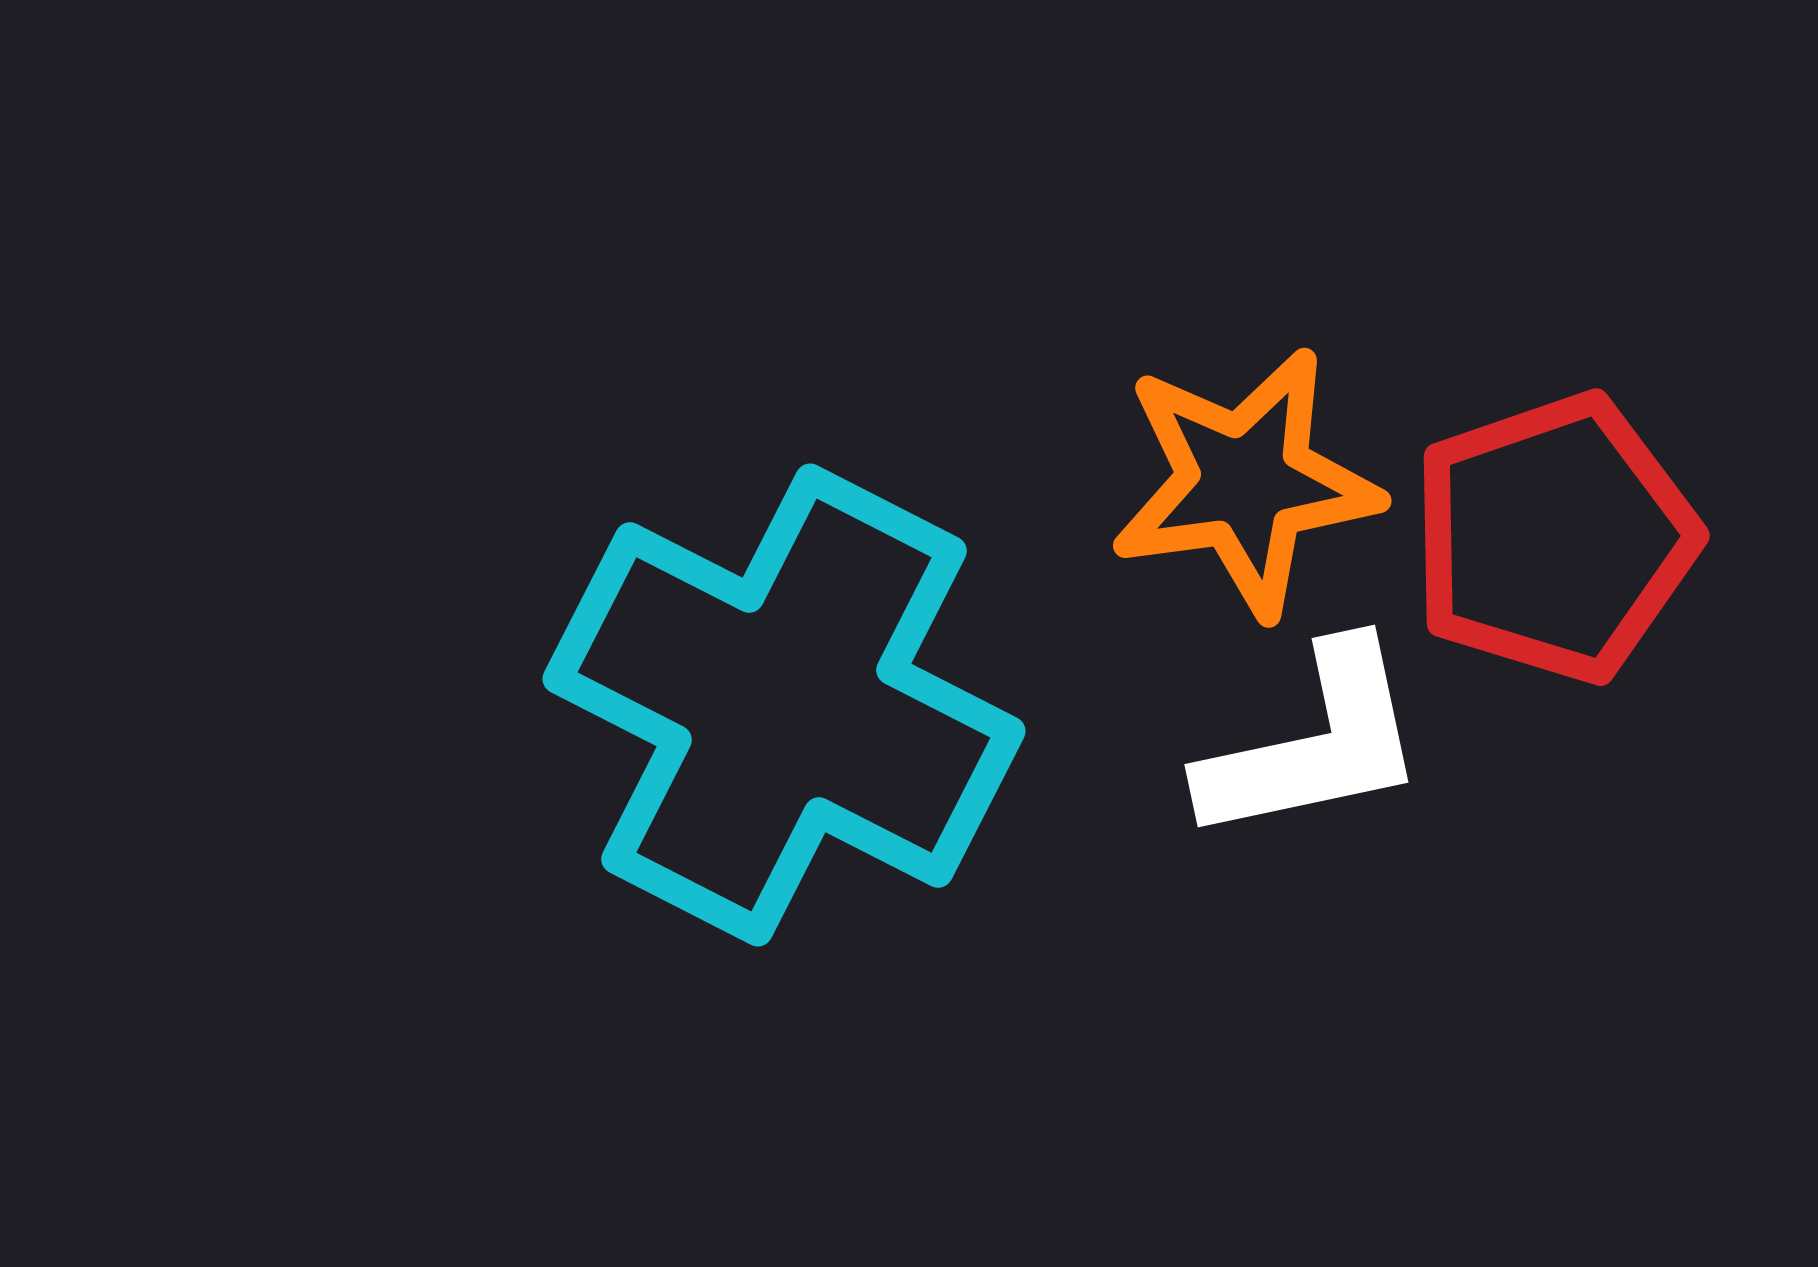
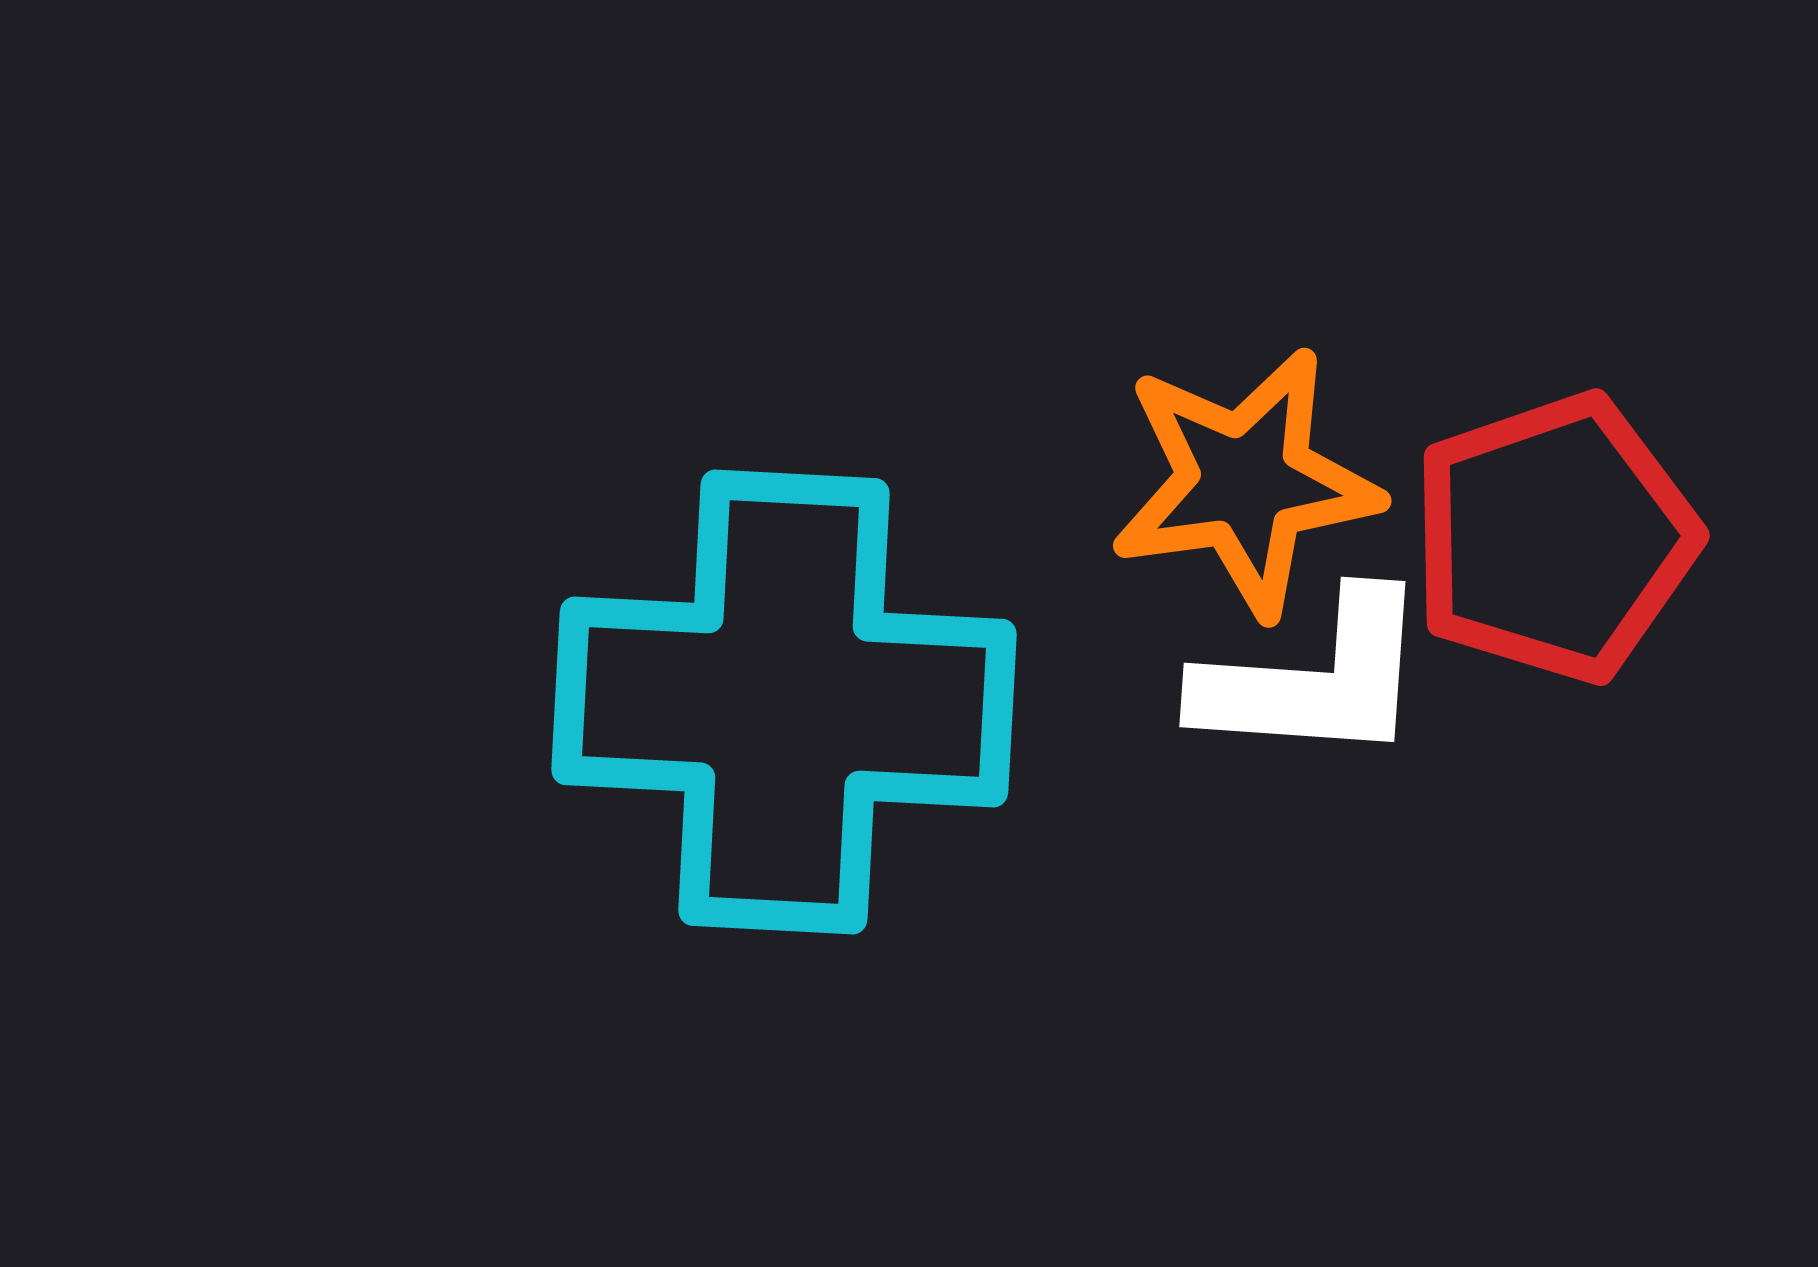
cyan cross: moved 3 px up; rotated 24 degrees counterclockwise
white L-shape: moved 65 px up; rotated 16 degrees clockwise
